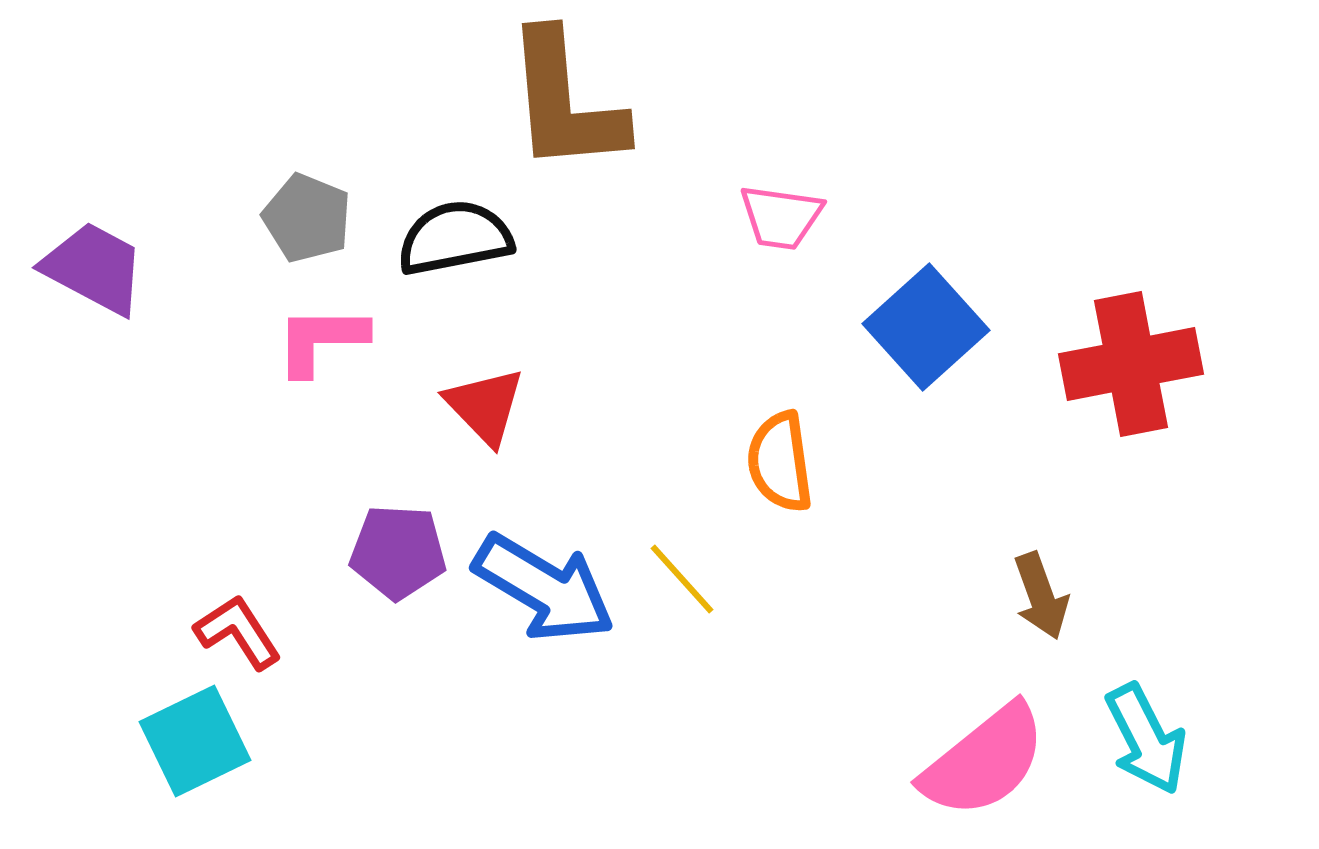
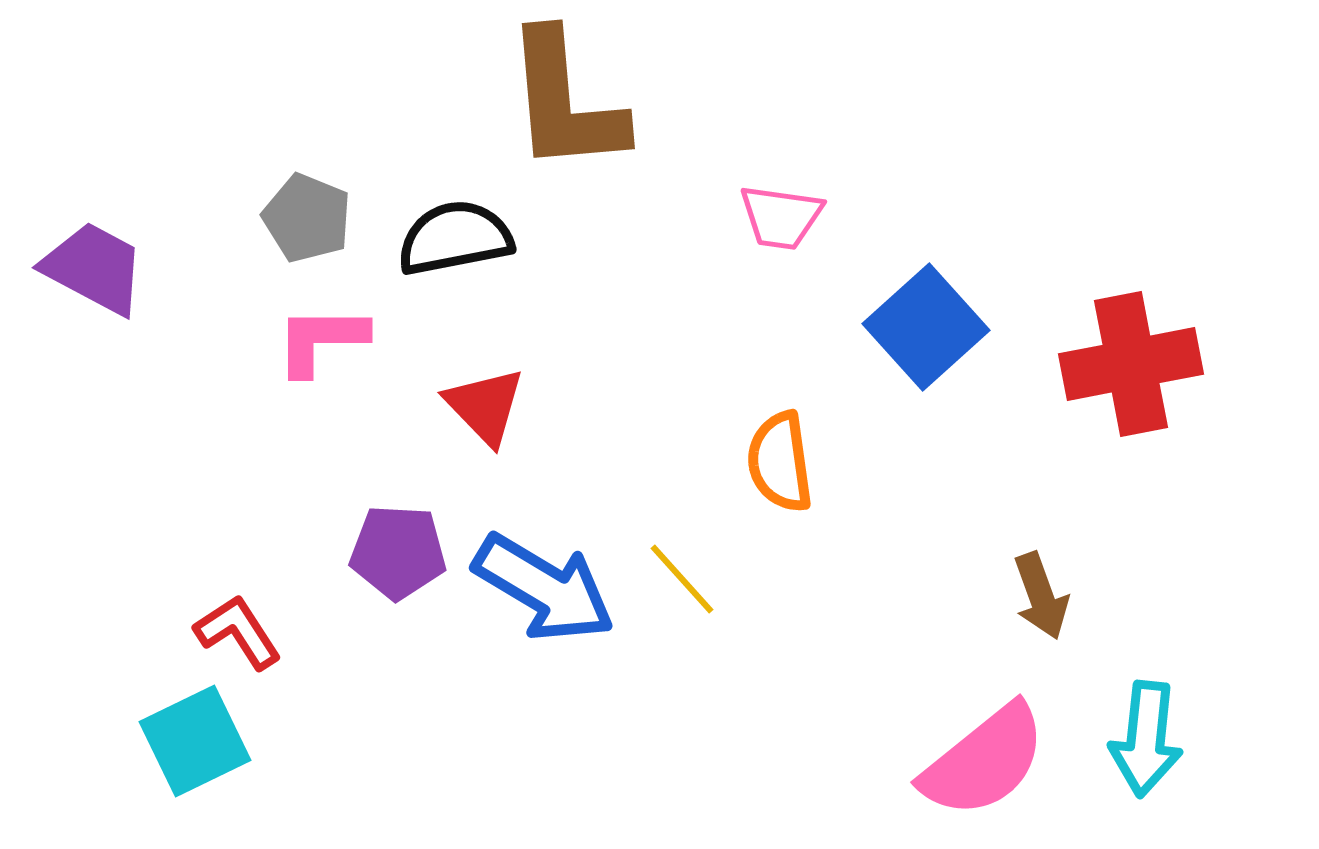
cyan arrow: rotated 33 degrees clockwise
